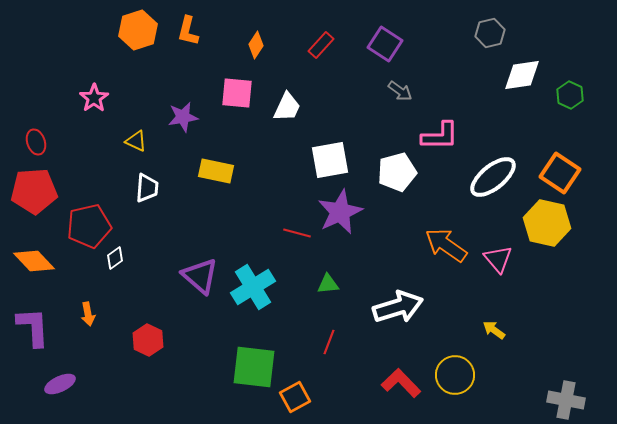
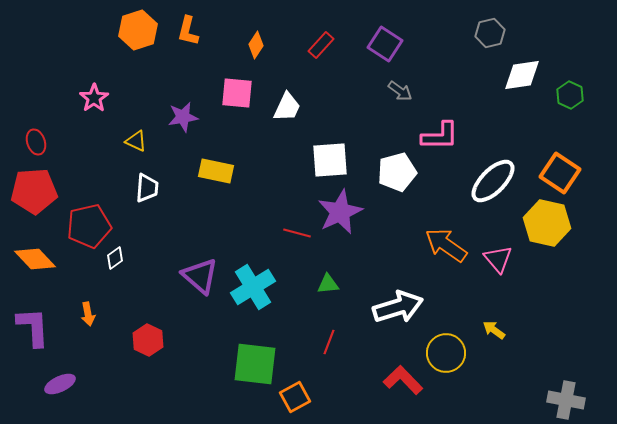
white square at (330, 160): rotated 6 degrees clockwise
white ellipse at (493, 177): moved 4 px down; rotated 6 degrees counterclockwise
orange diamond at (34, 261): moved 1 px right, 2 px up
green square at (254, 367): moved 1 px right, 3 px up
yellow circle at (455, 375): moved 9 px left, 22 px up
red L-shape at (401, 383): moved 2 px right, 3 px up
